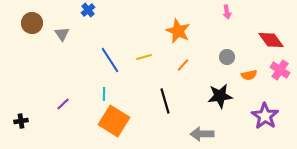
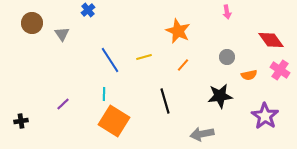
gray arrow: rotated 10 degrees counterclockwise
